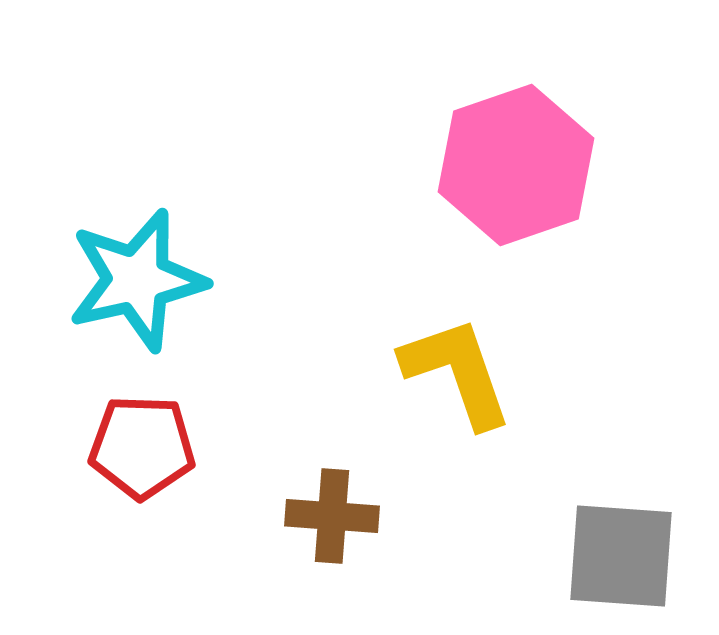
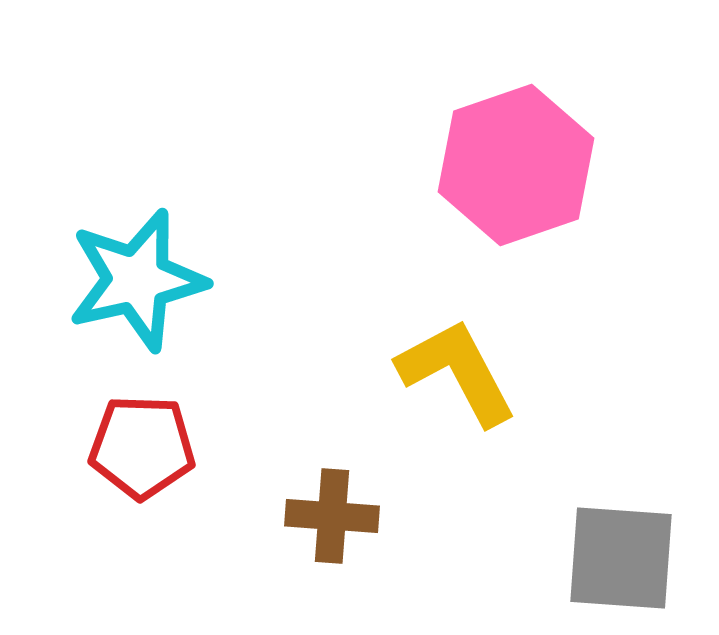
yellow L-shape: rotated 9 degrees counterclockwise
gray square: moved 2 px down
